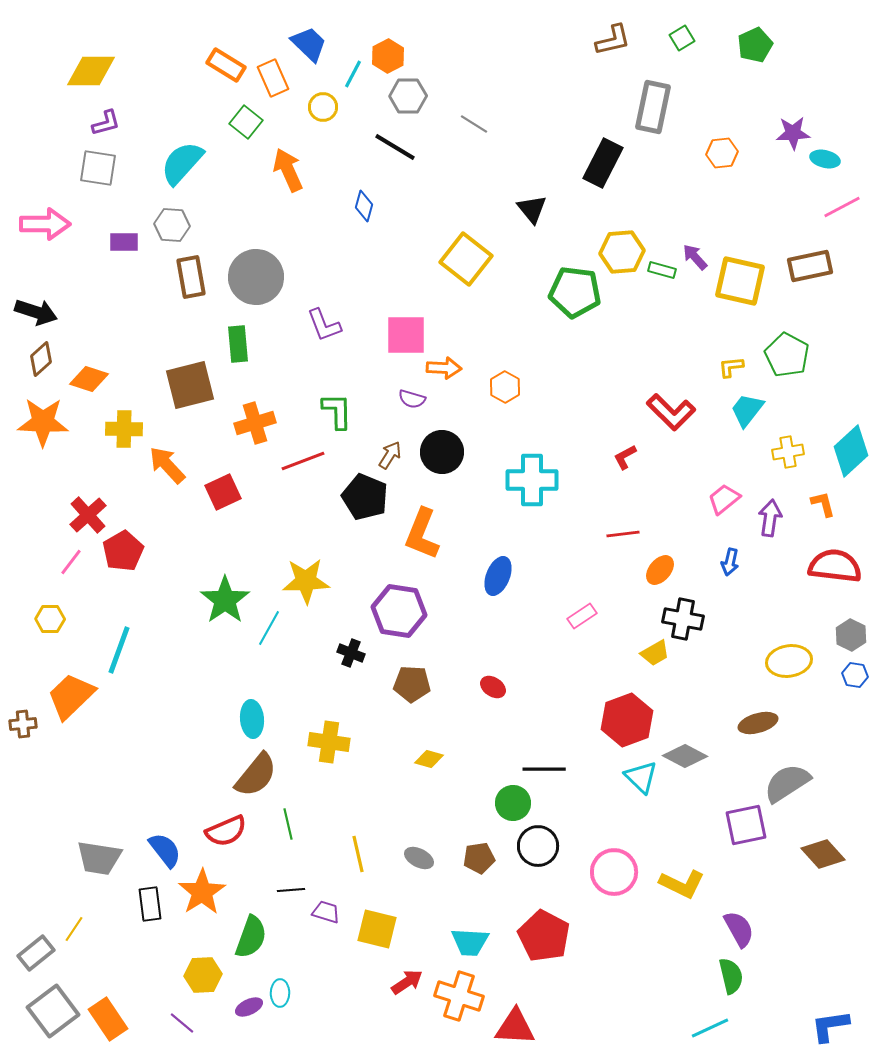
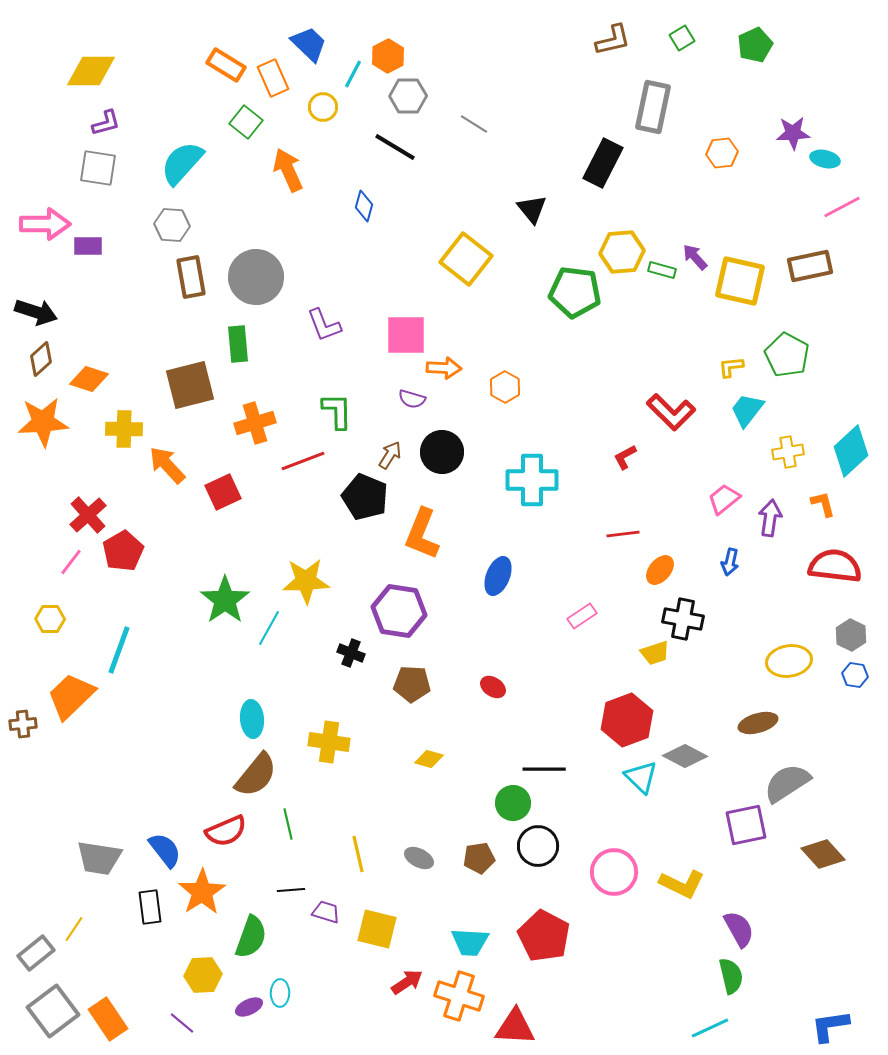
purple rectangle at (124, 242): moved 36 px left, 4 px down
orange star at (43, 422): rotated 6 degrees counterclockwise
yellow trapezoid at (655, 653): rotated 12 degrees clockwise
black rectangle at (150, 904): moved 3 px down
